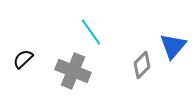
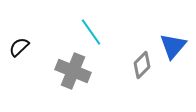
black semicircle: moved 4 px left, 12 px up
